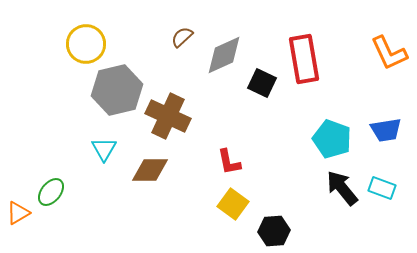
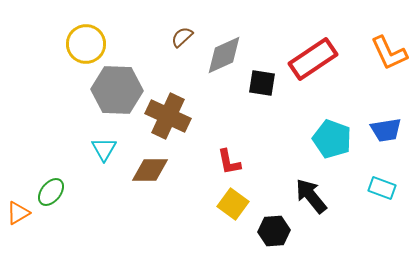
red rectangle: moved 9 px right; rotated 66 degrees clockwise
black square: rotated 16 degrees counterclockwise
gray hexagon: rotated 15 degrees clockwise
black arrow: moved 31 px left, 8 px down
